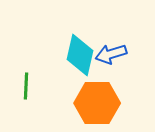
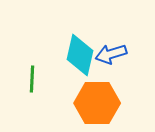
green line: moved 6 px right, 7 px up
